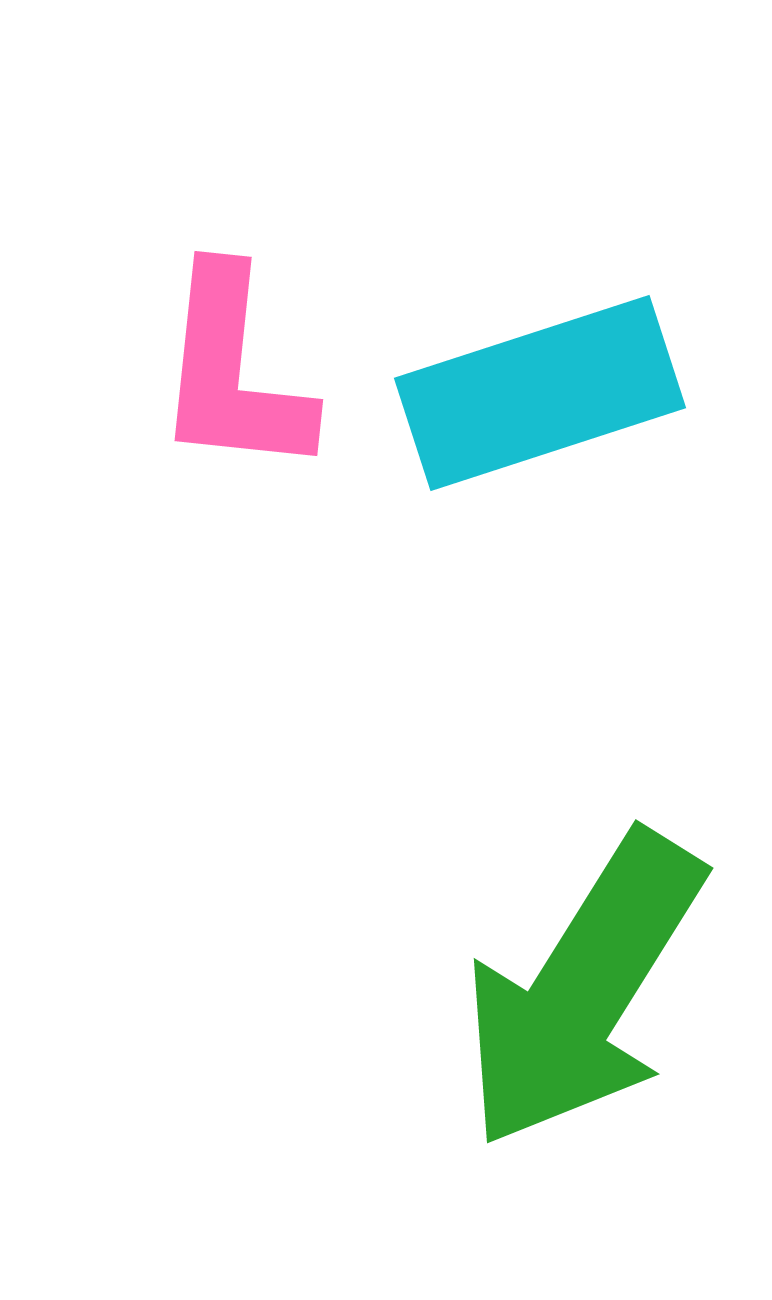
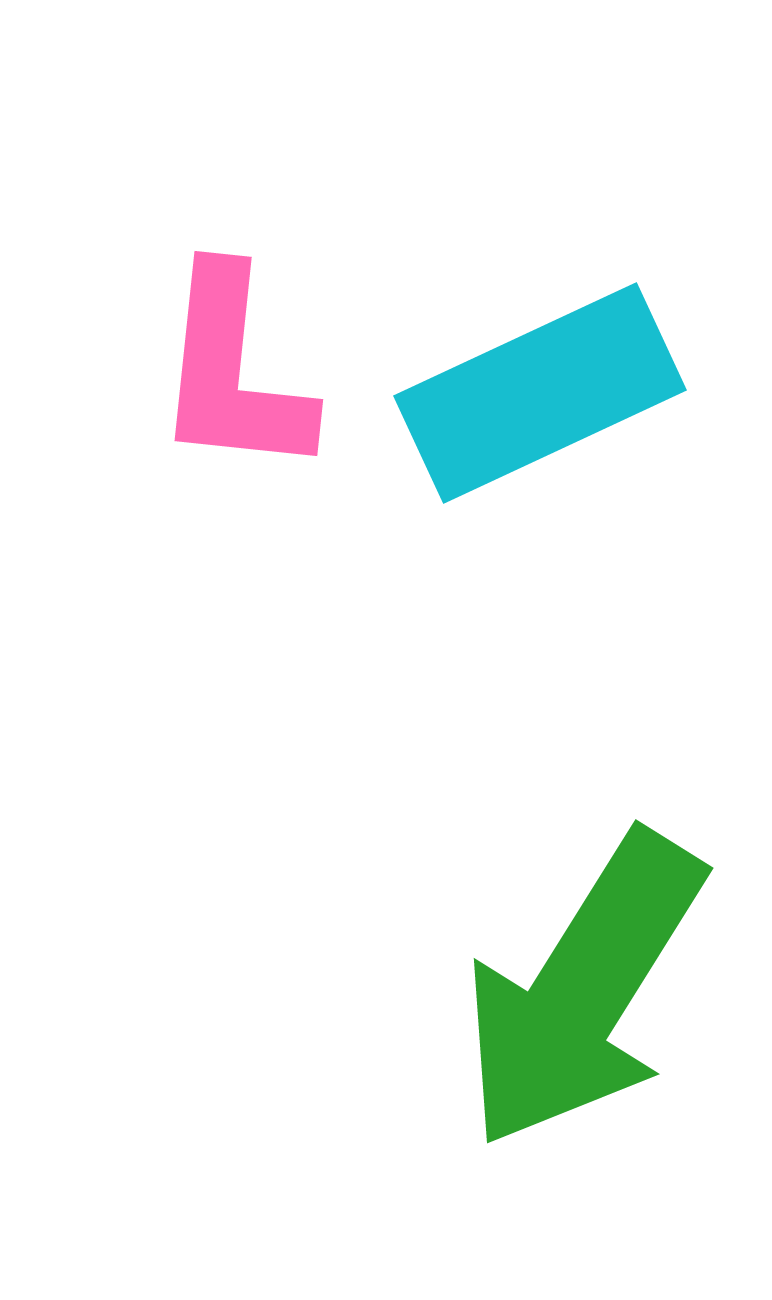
cyan rectangle: rotated 7 degrees counterclockwise
